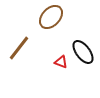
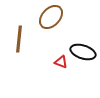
brown line: moved 9 px up; rotated 32 degrees counterclockwise
black ellipse: rotated 35 degrees counterclockwise
